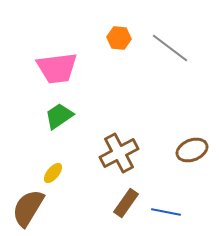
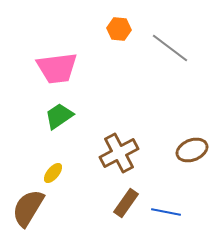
orange hexagon: moved 9 px up
